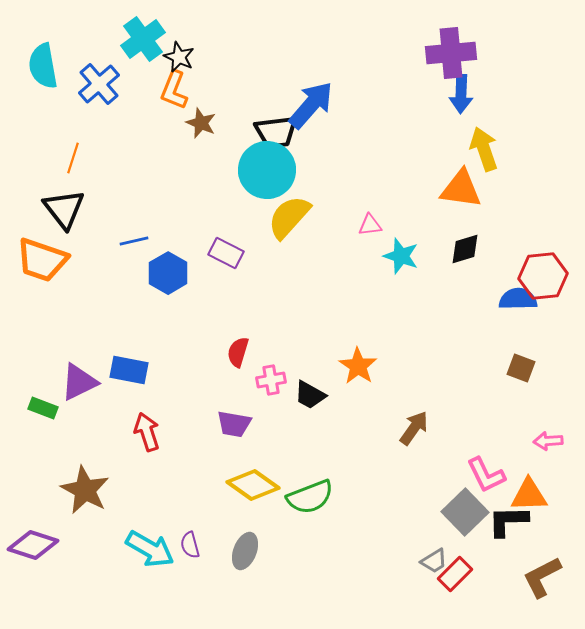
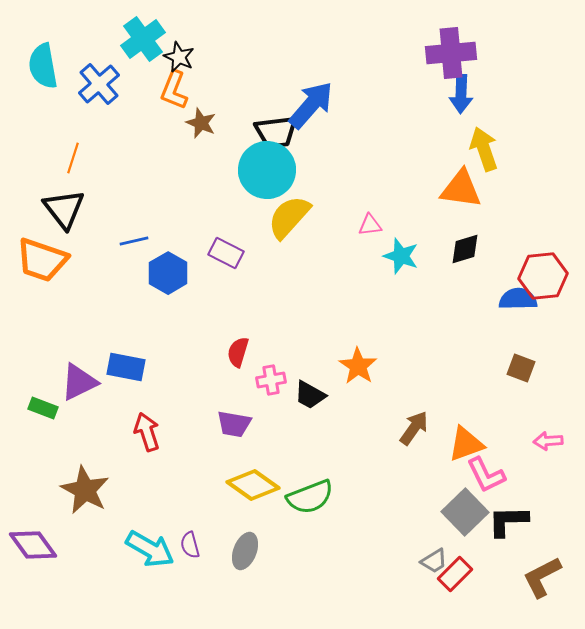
blue rectangle at (129, 370): moved 3 px left, 3 px up
orange triangle at (529, 495): moved 63 px left, 51 px up; rotated 18 degrees counterclockwise
purple diamond at (33, 545): rotated 36 degrees clockwise
